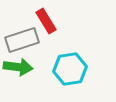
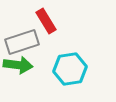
gray rectangle: moved 2 px down
green arrow: moved 2 px up
